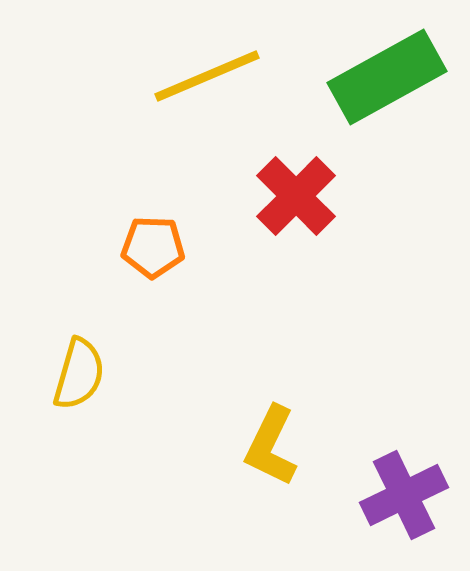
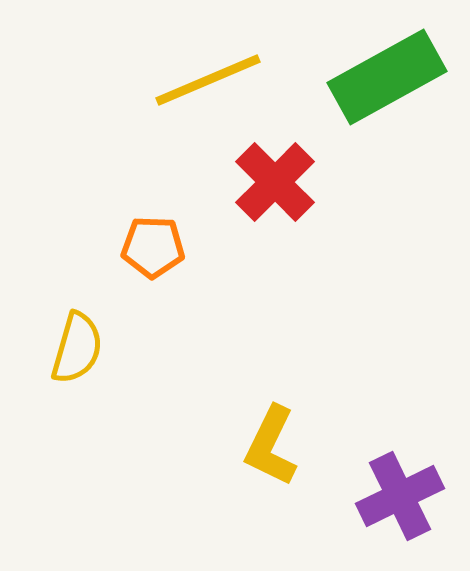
yellow line: moved 1 px right, 4 px down
red cross: moved 21 px left, 14 px up
yellow semicircle: moved 2 px left, 26 px up
purple cross: moved 4 px left, 1 px down
